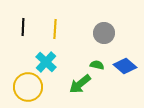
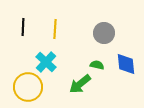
blue diamond: moved 1 px right, 2 px up; rotated 45 degrees clockwise
